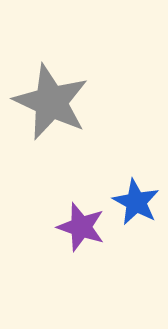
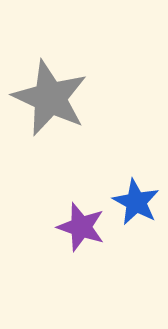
gray star: moved 1 px left, 4 px up
